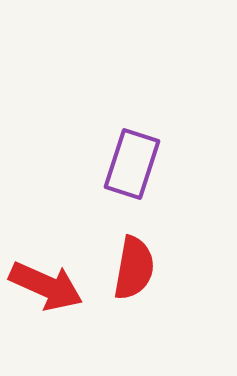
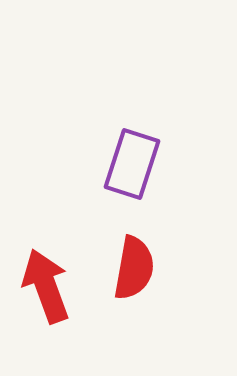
red arrow: rotated 134 degrees counterclockwise
